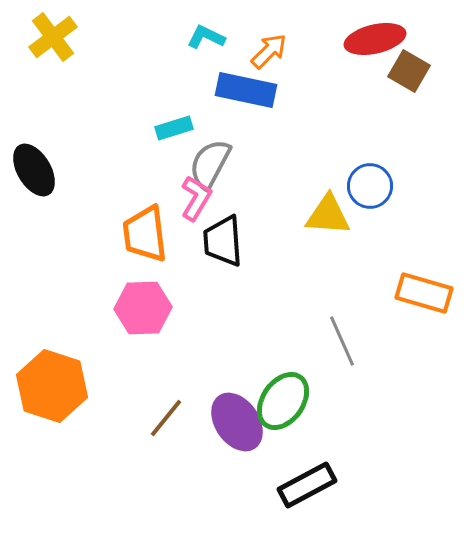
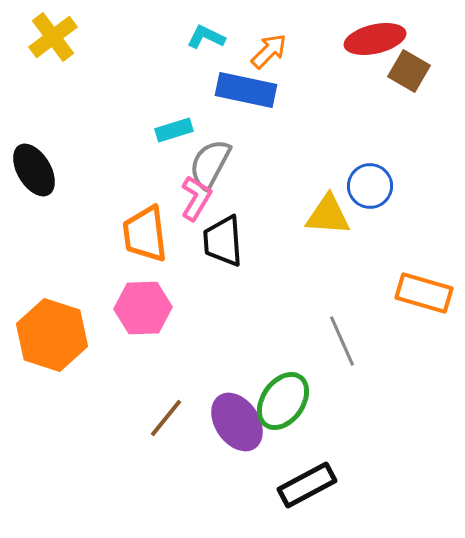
cyan rectangle: moved 2 px down
orange hexagon: moved 51 px up
